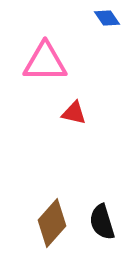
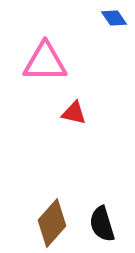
blue diamond: moved 7 px right
black semicircle: moved 2 px down
